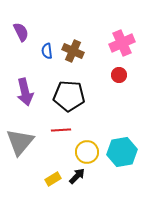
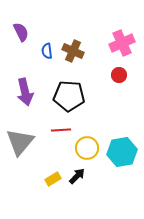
yellow circle: moved 4 px up
